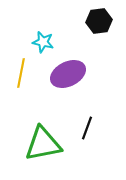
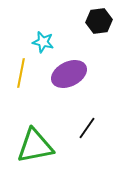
purple ellipse: moved 1 px right
black line: rotated 15 degrees clockwise
green triangle: moved 8 px left, 2 px down
